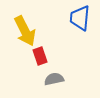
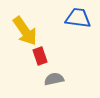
blue trapezoid: moved 2 px left; rotated 92 degrees clockwise
yellow arrow: rotated 8 degrees counterclockwise
